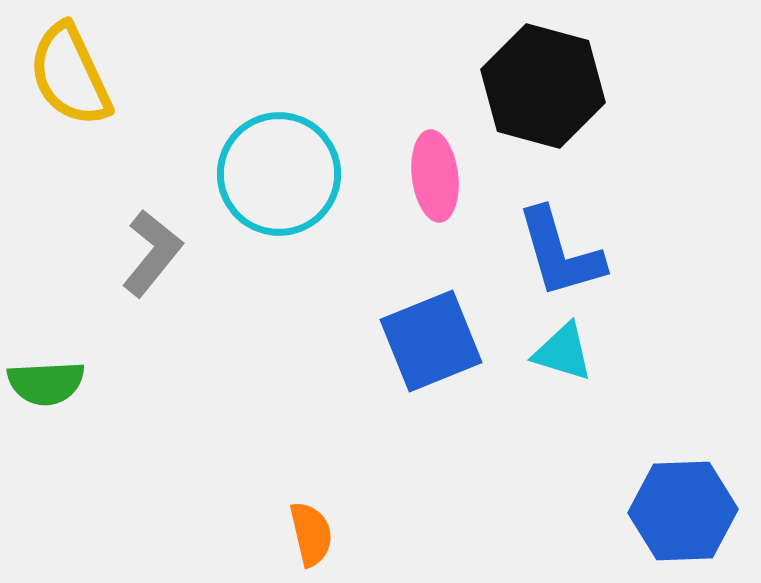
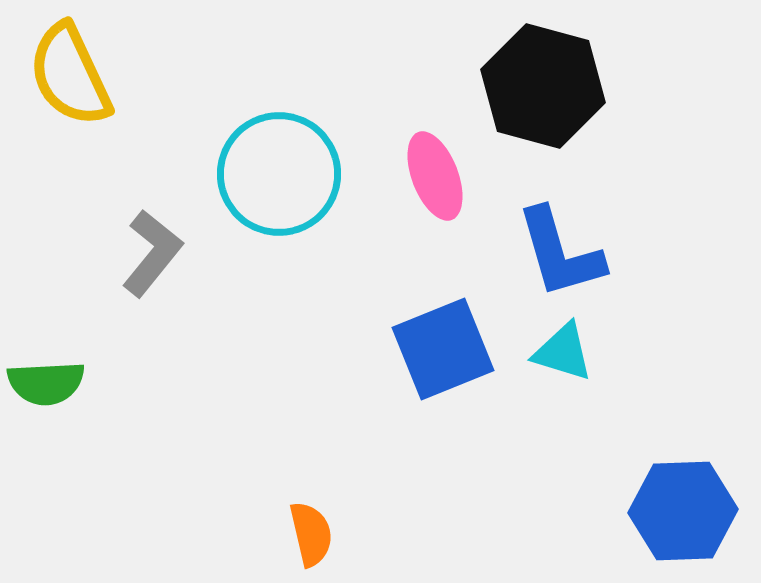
pink ellipse: rotated 14 degrees counterclockwise
blue square: moved 12 px right, 8 px down
